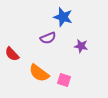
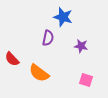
purple semicircle: rotated 56 degrees counterclockwise
red semicircle: moved 5 px down
pink square: moved 22 px right
